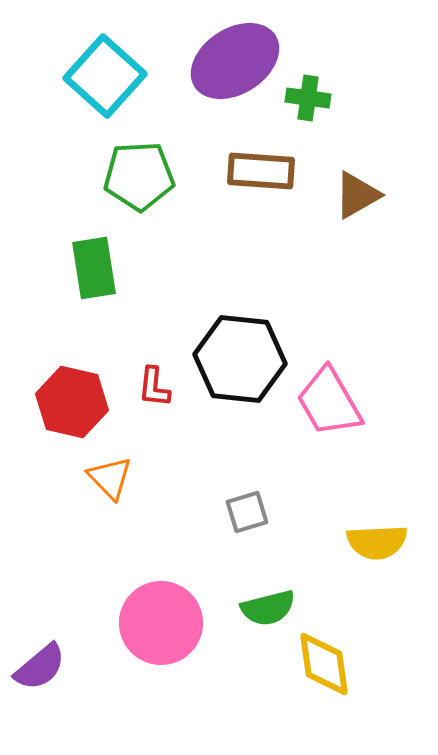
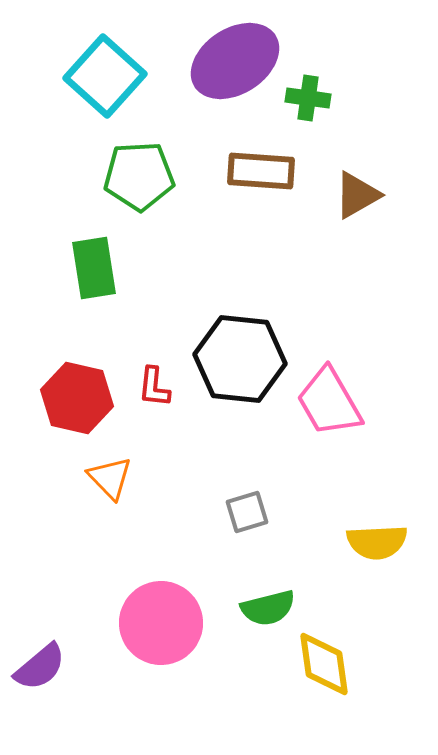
red hexagon: moved 5 px right, 4 px up
